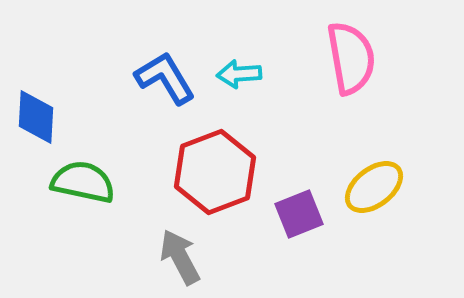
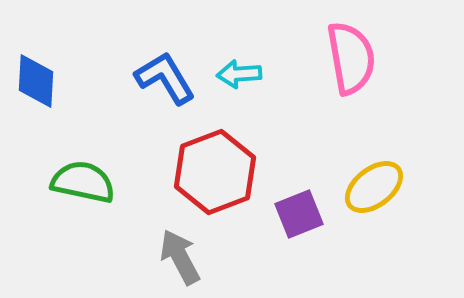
blue diamond: moved 36 px up
